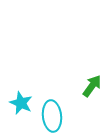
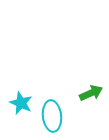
green arrow: moved 1 px left, 7 px down; rotated 30 degrees clockwise
